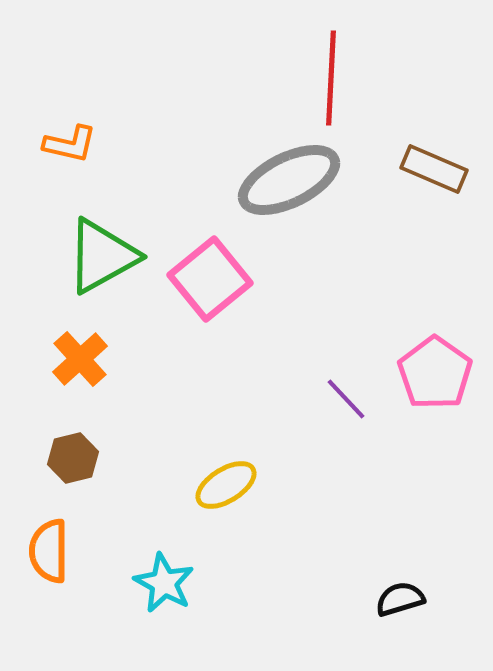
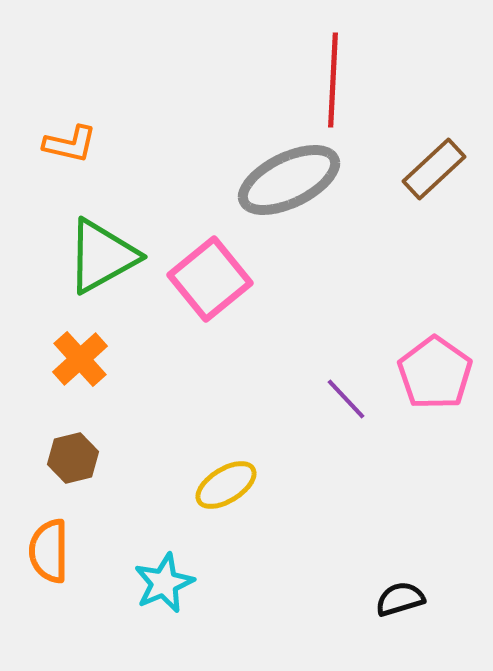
red line: moved 2 px right, 2 px down
brown rectangle: rotated 66 degrees counterclockwise
cyan star: rotated 20 degrees clockwise
